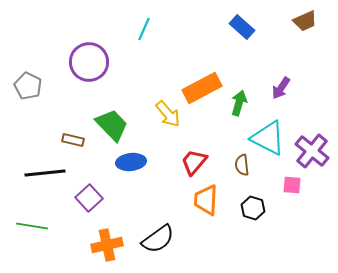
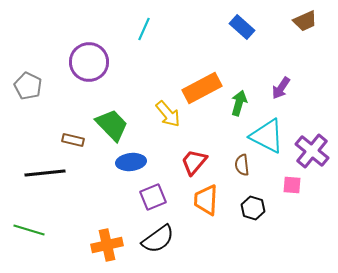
cyan triangle: moved 1 px left, 2 px up
purple square: moved 64 px right, 1 px up; rotated 20 degrees clockwise
green line: moved 3 px left, 4 px down; rotated 8 degrees clockwise
